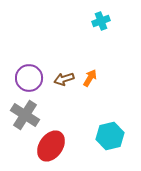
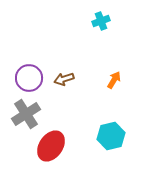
orange arrow: moved 24 px right, 2 px down
gray cross: moved 1 px right, 1 px up; rotated 24 degrees clockwise
cyan hexagon: moved 1 px right
